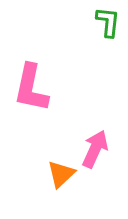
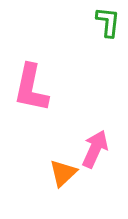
orange triangle: moved 2 px right, 1 px up
